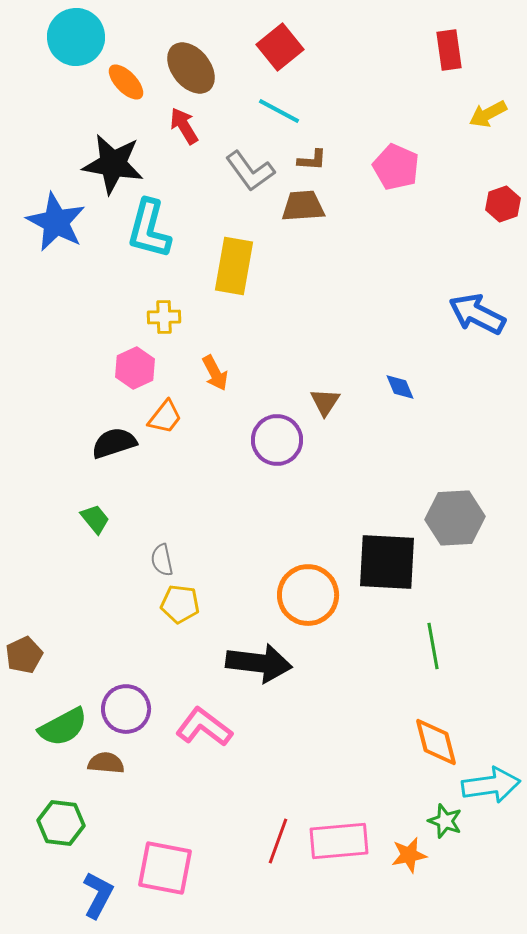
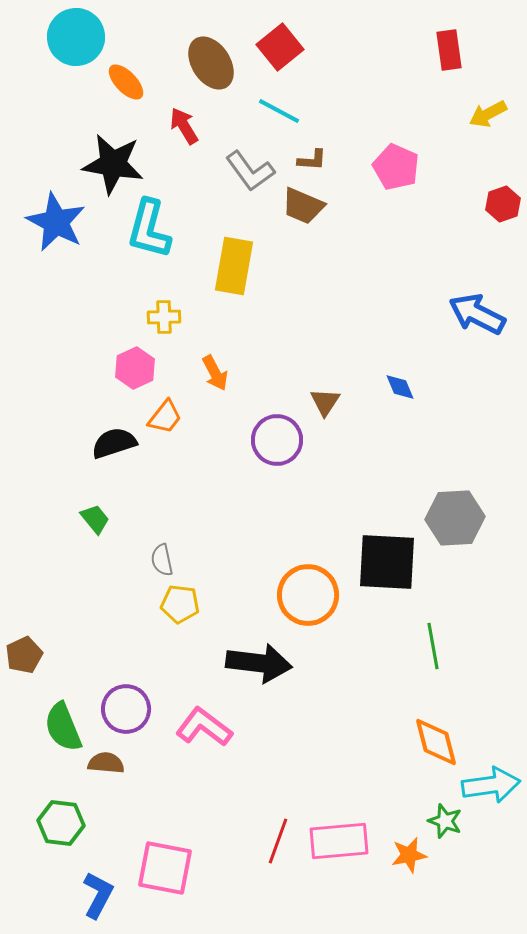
brown ellipse at (191, 68): moved 20 px right, 5 px up; rotated 6 degrees clockwise
brown trapezoid at (303, 206): rotated 153 degrees counterclockwise
green semicircle at (63, 727): rotated 96 degrees clockwise
